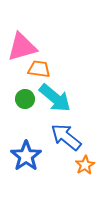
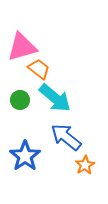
orange trapezoid: rotated 30 degrees clockwise
green circle: moved 5 px left, 1 px down
blue star: moved 1 px left
